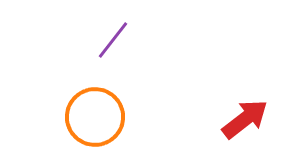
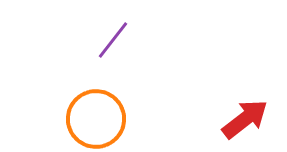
orange circle: moved 1 px right, 2 px down
